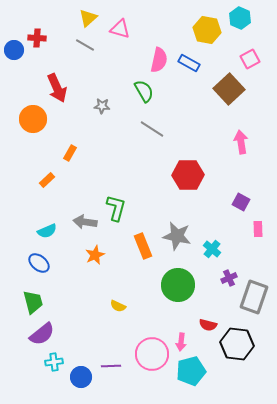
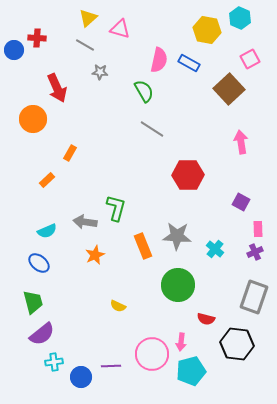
gray star at (102, 106): moved 2 px left, 34 px up
gray star at (177, 236): rotated 8 degrees counterclockwise
cyan cross at (212, 249): moved 3 px right
purple cross at (229, 278): moved 26 px right, 26 px up
red semicircle at (208, 325): moved 2 px left, 6 px up
